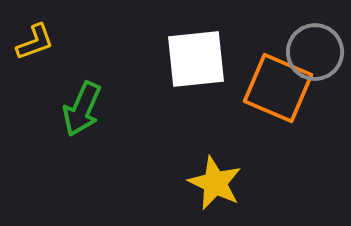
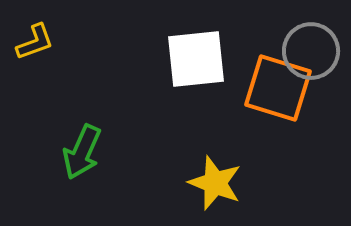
gray circle: moved 4 px left, 1 px up
orange square: rotated 6 degrees counterclockwise
green arrow: moved 43 px down
yellow star: rotated 4 degrees counterclockwise
